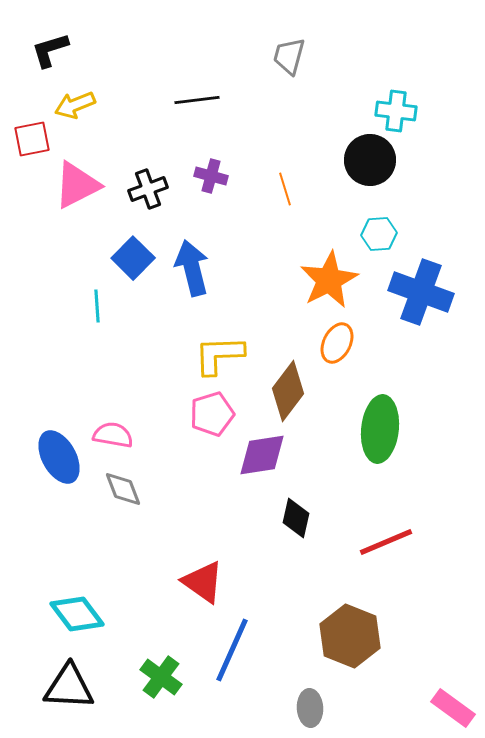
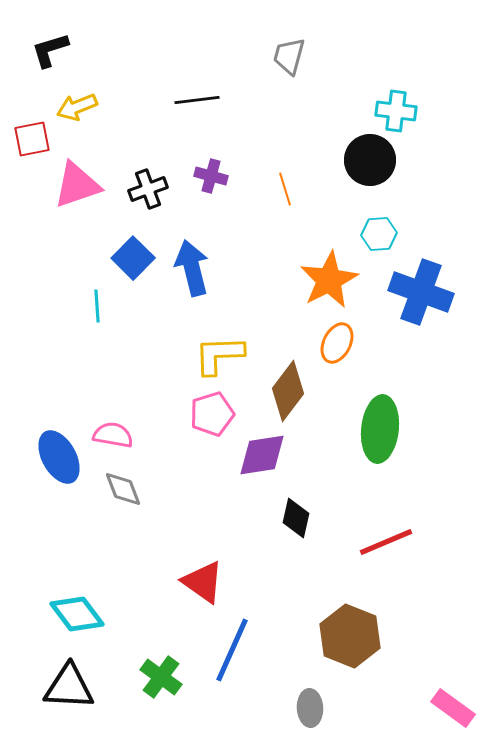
yellow arrow: moved 2 px right, 2 px down
pink triangle: rotated 8 degrees clockwise
